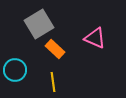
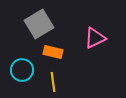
pink triangle: rotated 50 degrees counterclockwise
orange rectangle: moved 2 px left, 3 px down; rotated 30 degrees counterclockwise
cyan circle: moved 7 px right
